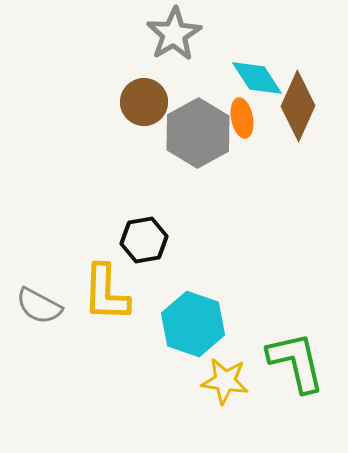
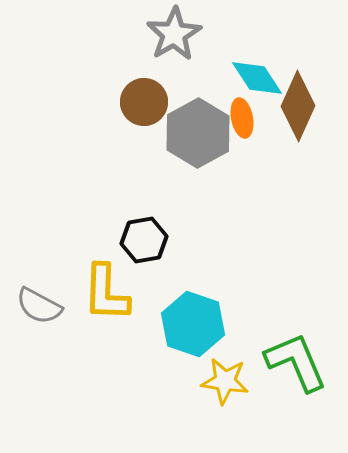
green L-shape: rotated 10 degrees counterclockwise
